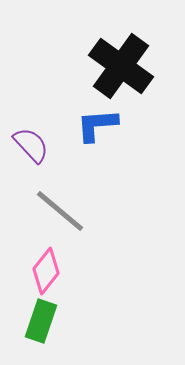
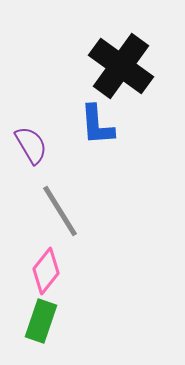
blue L-shape: rotated 90 degrees counterclockwise
purple semicircle: rotated 12 degrees clockwise
gray line: rotated 18 degrees clockwise
